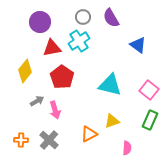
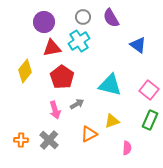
purple circle: moved 4 px right
gray arrow: moved 40 px right, 3 px down
